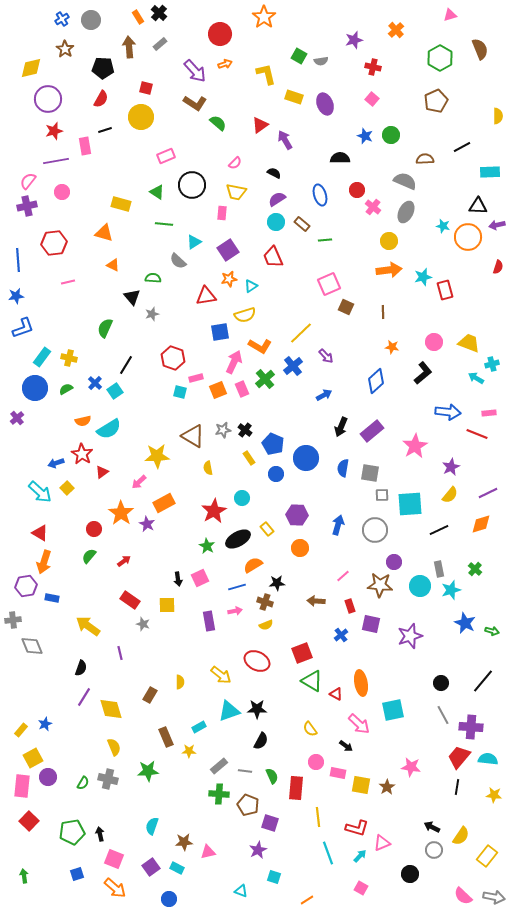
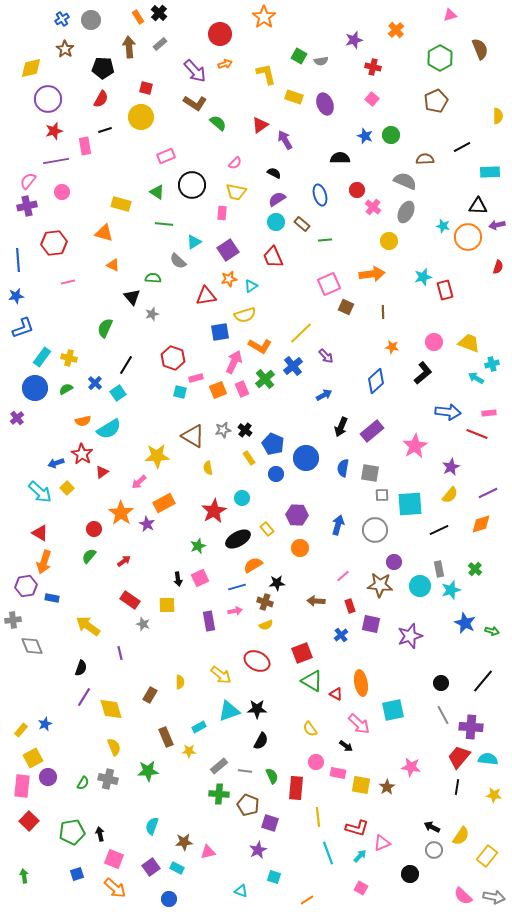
orange arrow at (389, 270): moved 17 px left, 4 px down
cyan square at (115, 391): moved 3 px right, 2 px down
green star at (207, 546): moved 9 px left; rotated 21 degrees clockwise
